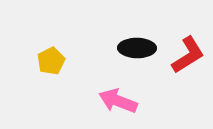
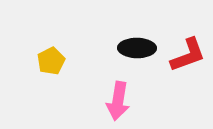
red L-shape: rotated 12 degrees clockwise
pink arrow: rotated 102 degrees counterclockwise
